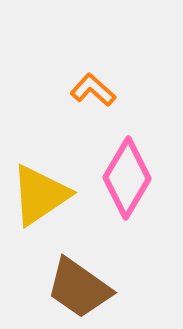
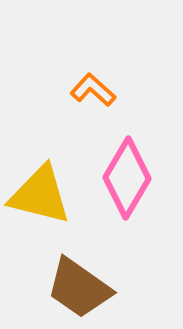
yellow triangle: rotated 48 degrees clockwise
